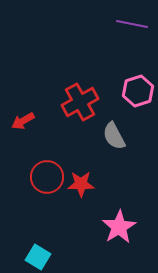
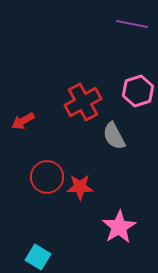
red cross: moved 3 px right
red star: moved 1 px left, 3 px down
